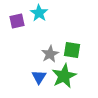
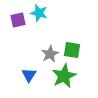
cyan star: rotated 18 degrees counterclockwise
purple square: moved 1 px right, 1 px up
blue triangle: moved 10 px left, 2 px up
